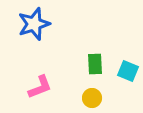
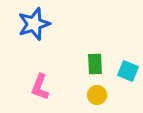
pink L-shape: rotated 132 degrees clockwise
yellow circle: moved 5 px right, 3 px up
